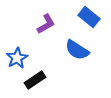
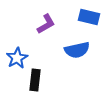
blue rectangle: rotated 25 degrees counterclockwise
blue semicircle: rotated 45 degrees counterclockwise
black rectangle: rotated 50 degrees counterclockwise
